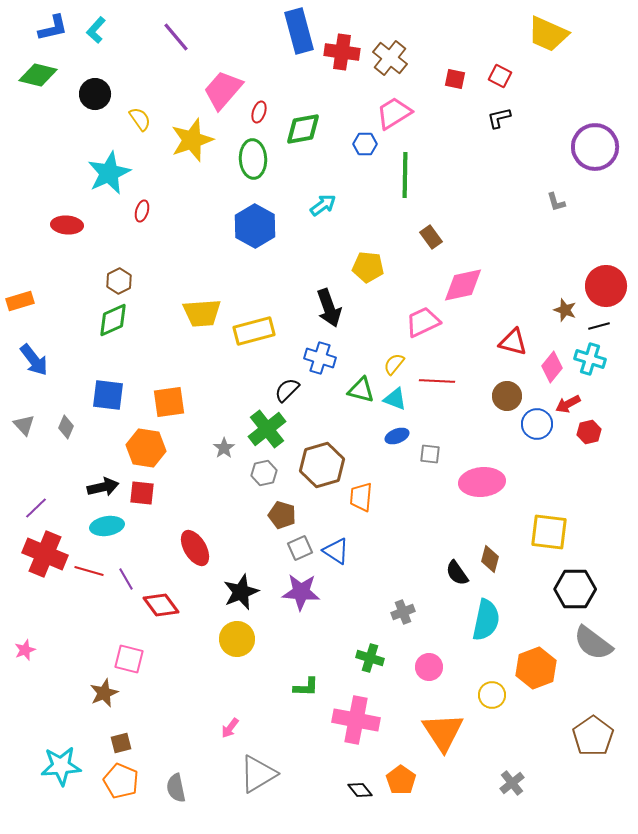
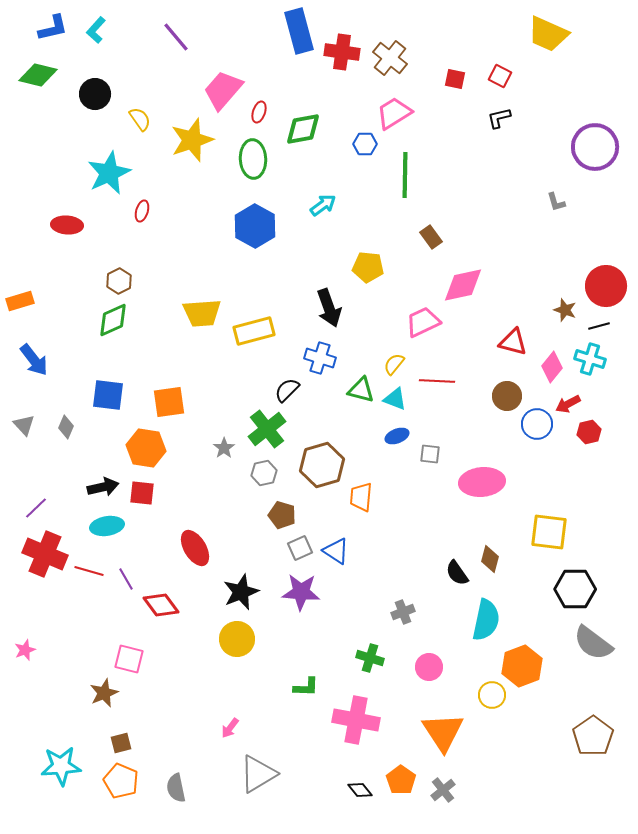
orange hexagon at (536, 668): moved 14 px left, 2 px up
gray cross at (512, 783): moved 69 px left, 7 px down
